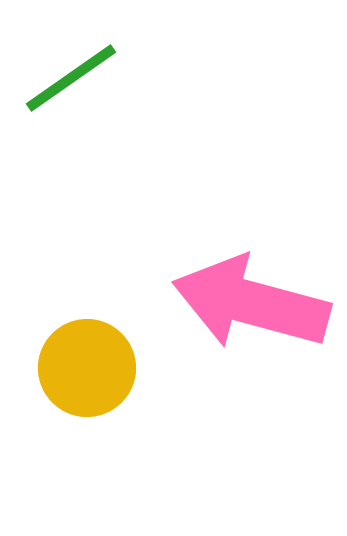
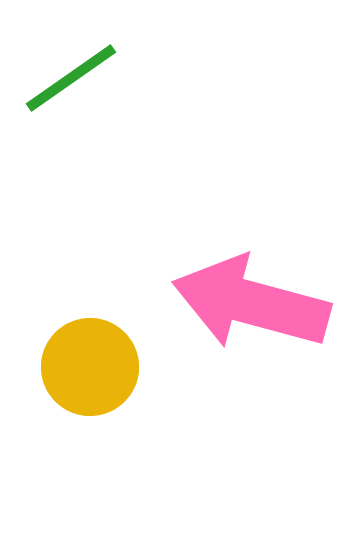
yellow circle: moved 3 px right, 1 px up
